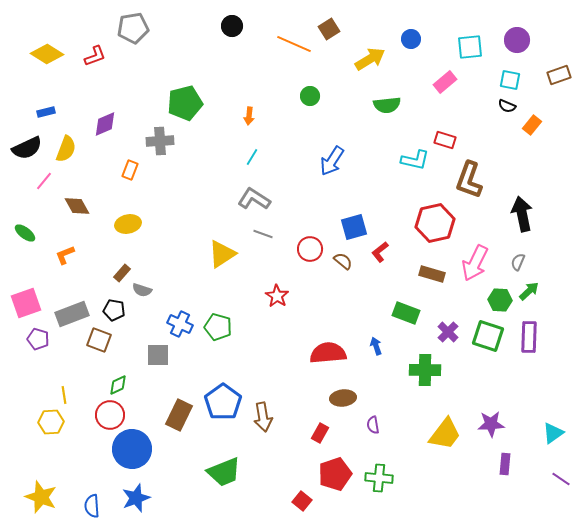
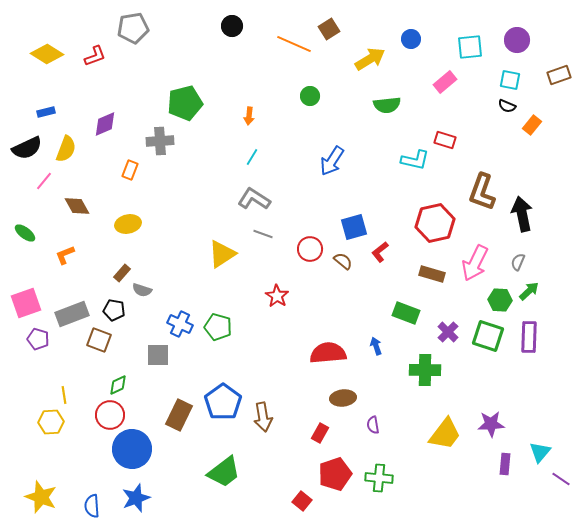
brown L-shape at (469, 180): moved 13 px right, 12 px down
cyan triangle at (553, 433): moved 13 px left, 19 px down; rotated 15 degrees counterclockwise
green trapezoid at (224, 472): rotated 15 degrees counterclockwise
